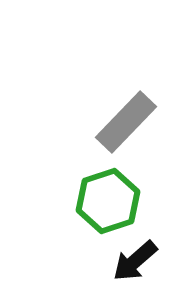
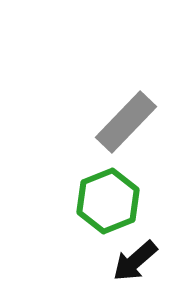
green hexagon: rotated 4 degrees counterclockwise
